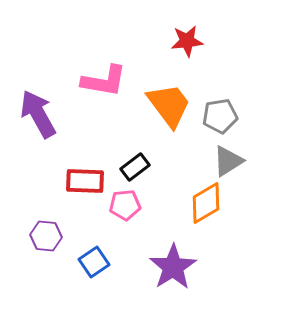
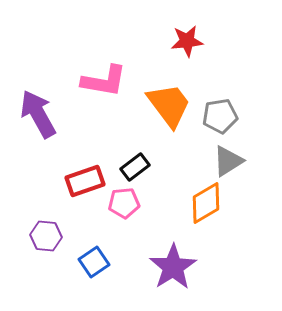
red rectangle: rotated 21 degrees counterclockwise
pink pentagon: moved 1 px left, 2 px up
